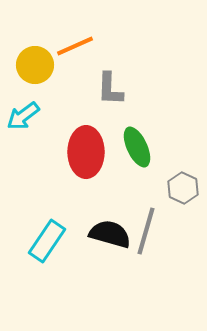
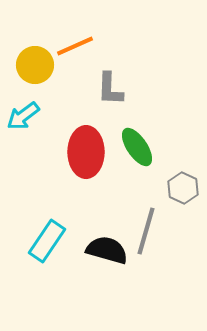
green ellipse: rotated 9 degrees counterclockwise
black semicircle: moved 3 px left, 16 px down
